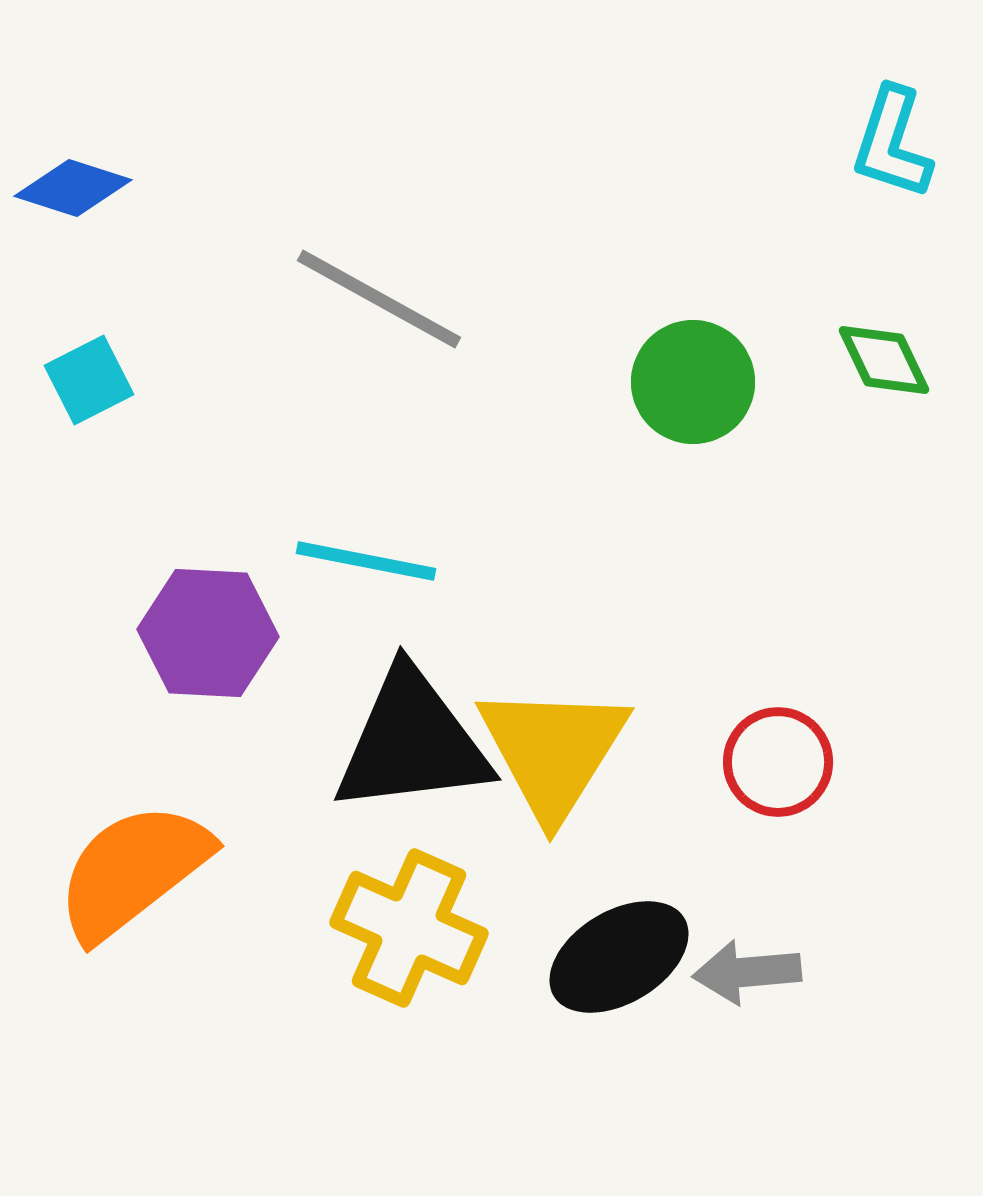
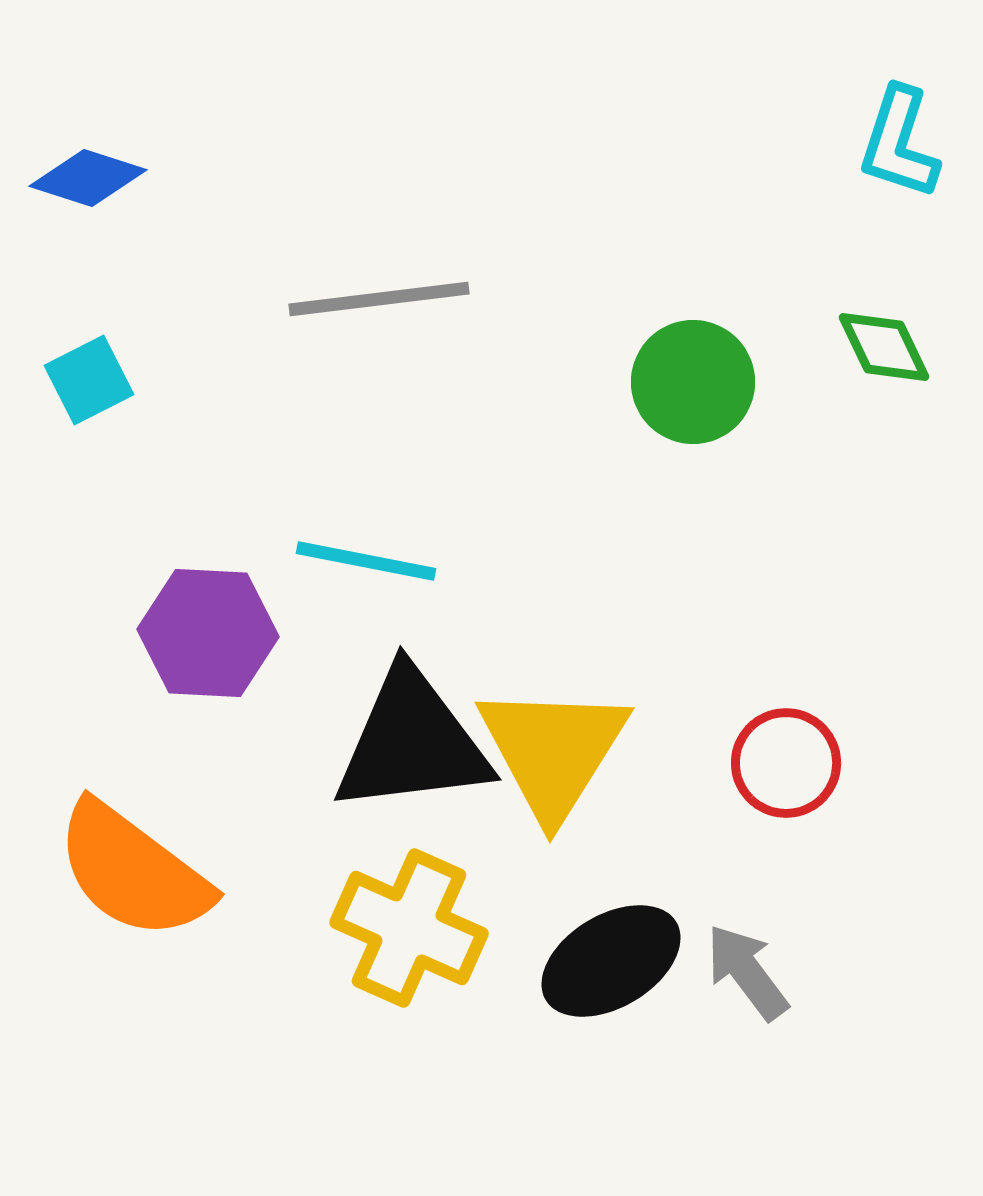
cyan L-shape: moved 7 px right
blue diamond: moved 15 px right, 10 px up
gray line: rotated 36 degrees counterclockwise
green diamond: moved 13 px up
red circle: moved 8 px right, 1 px down
orange semicircle: rotated 105 degrees counterclockwise
black ellipse: moved 8 px left, 4 px down
gray arrow: rotated 58 degrees clockwise
